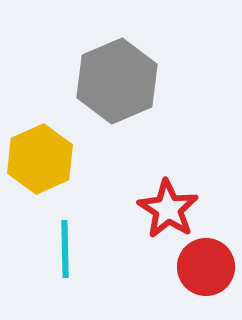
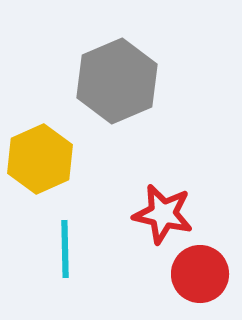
red star: moved 5 px left, 5 px down; rotated 20 degrees counterclockwise
red circle: moved 6 px left, 7 px down
